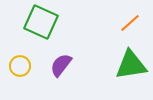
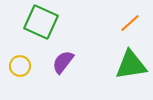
purple semicircle: moved 2 px right, 3 px up
